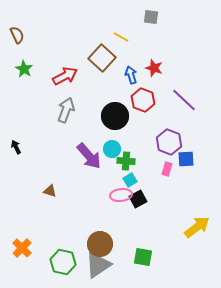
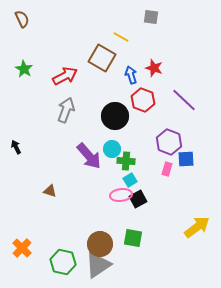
brown semicircle: moved 5 px right, 16 px up
brown square: rotated 12 degrees counterclockwise
green square: moved 10 px left, 19 px up
